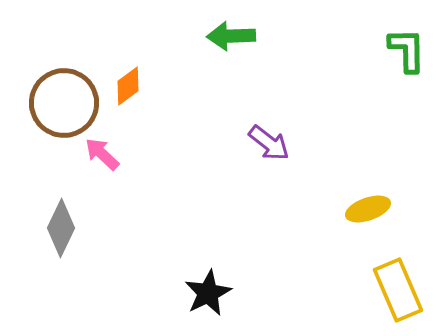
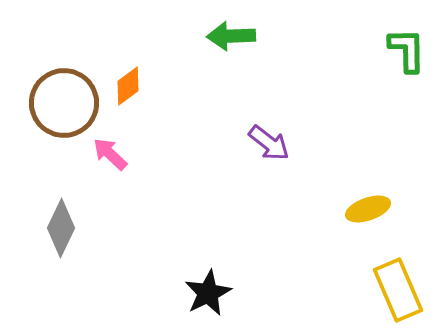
pink arrow: moved 8 px right
